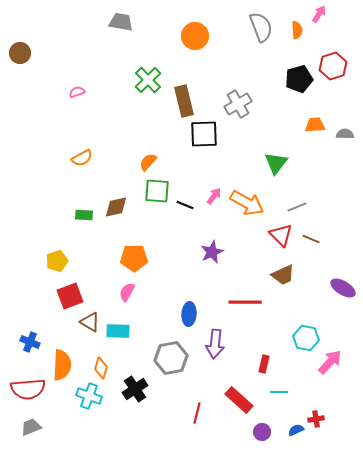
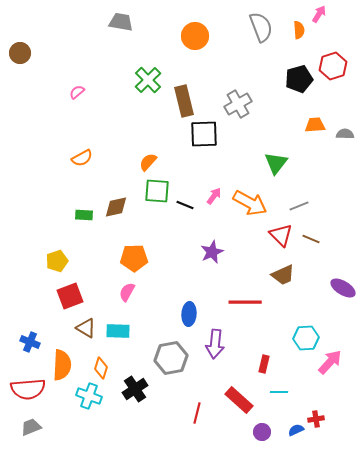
orange semicircle at (297, 30): moved 2 px right
pink semicircle at (77, 92): rotated 21 degrees counterclockwise
orange arrow at (247, 203): moved 3 px right
gray line at (297, 207): moved 2 px right, 1 px up
brown triangle at (90, 322): moved 4 px left, 6 px down
cyan hexagon at (306, 338): rotated 15 degrees counterclockwise
